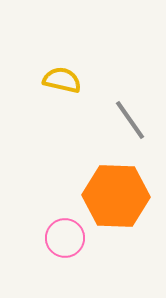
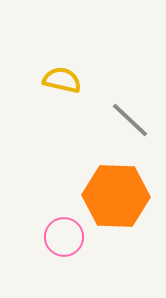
gray line: rotated 12 degrees counterclockwise
pink circle: moved 1 px left, 1 px up
